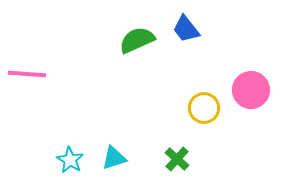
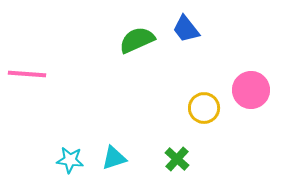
cyan star: rotated 24 degrees counterclockwise
